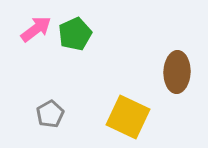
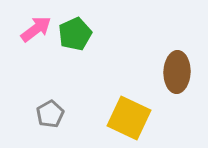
yellow square: moved 1 px right, 1 px down
